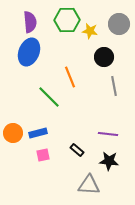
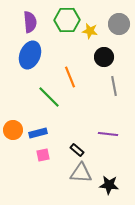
blue ellipse: moved 1 px right, 3 px down
orange circle: moved 3 px up
black star: moved 24 px down
gray triangle: moved 8 px left, 12 px up
